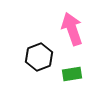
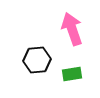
black hexagon: moved 2 px left, 3 px down; rotated 16 degrees clockwise
